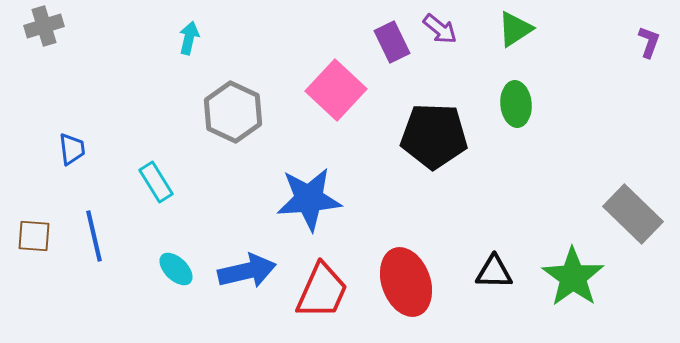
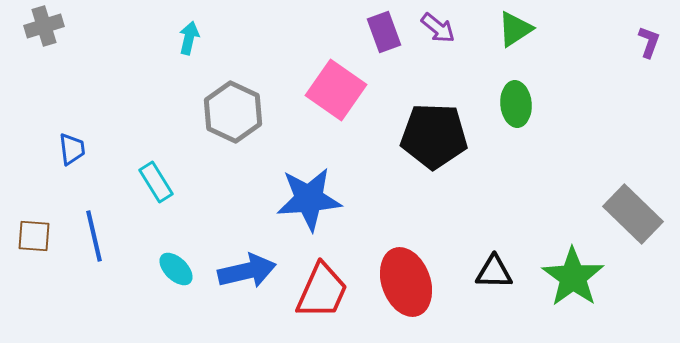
purple arrow: moved 2 px left, 1 px up
purple rectangle: moved 8 px left, 10 px up; rotated 6 degrees clockwise
pink square: rotated 8 degrees counterclockwise
